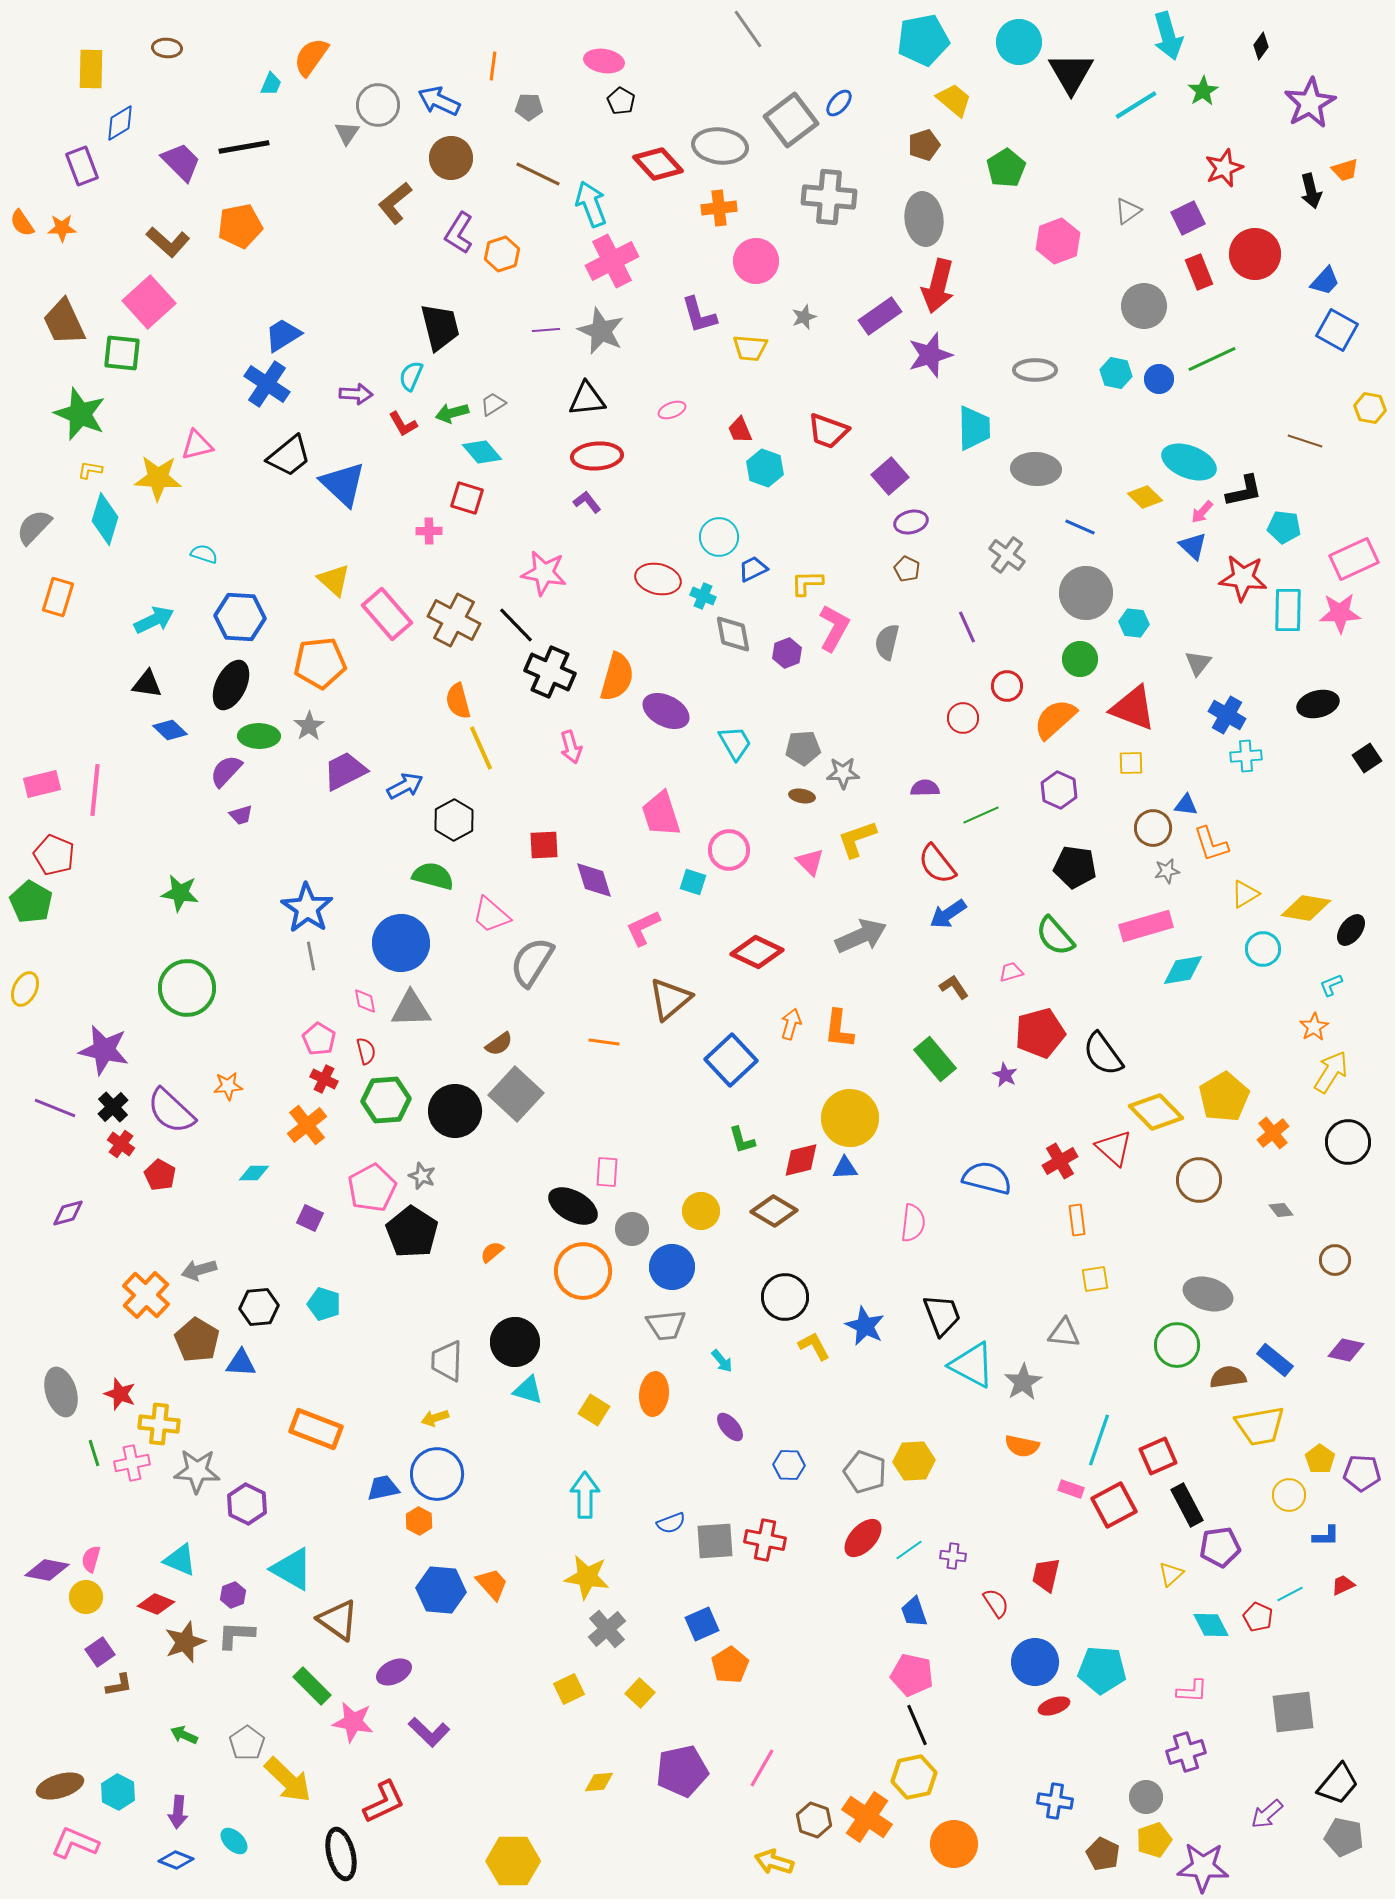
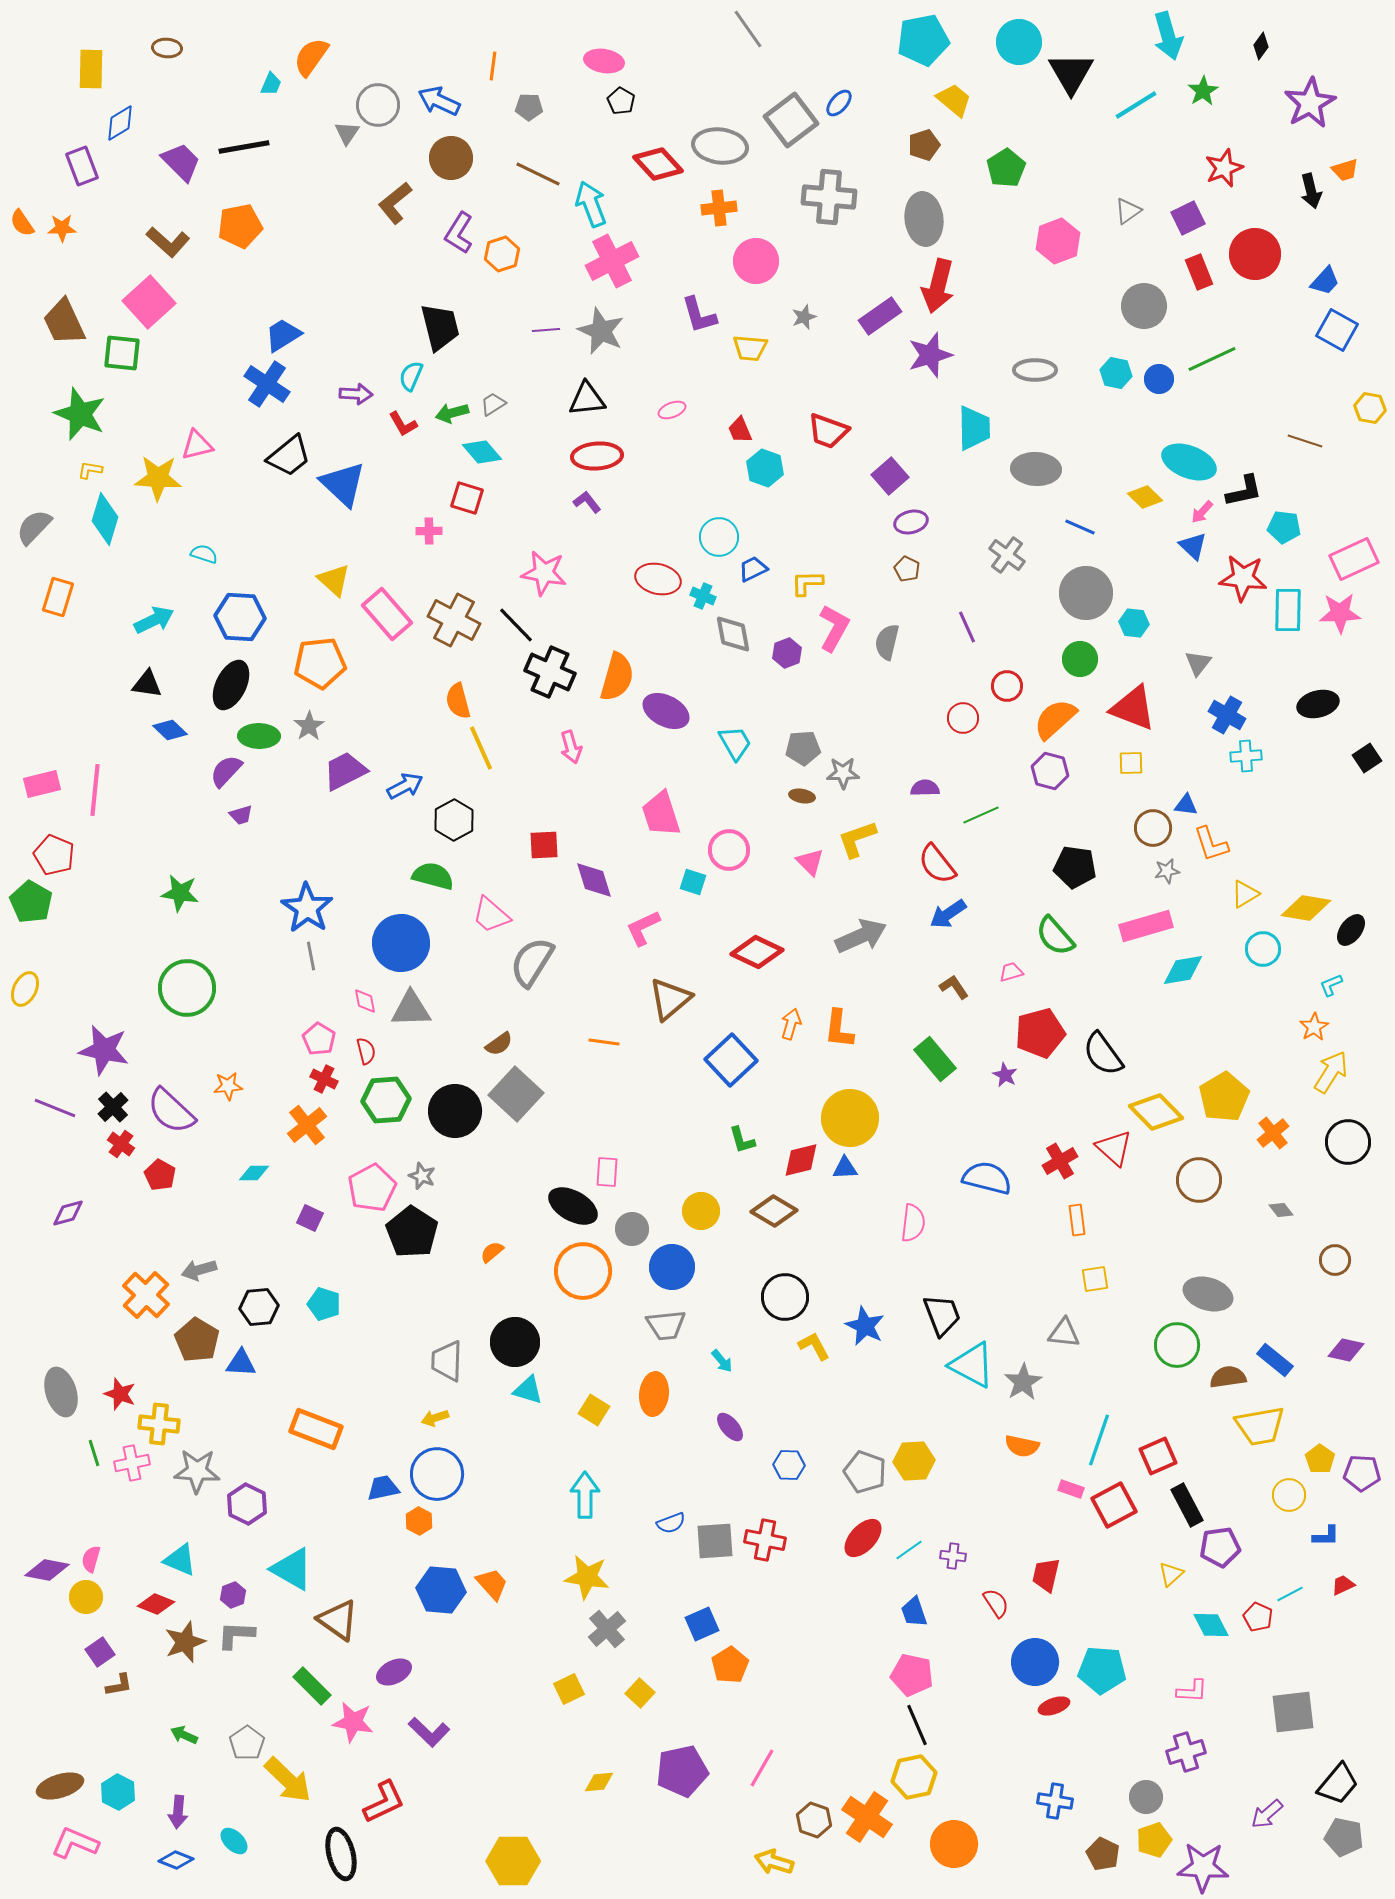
purple hexagon at (1059, 790): moved 9 px left, 19 px up; rotated 9 degrees counterclockwise
